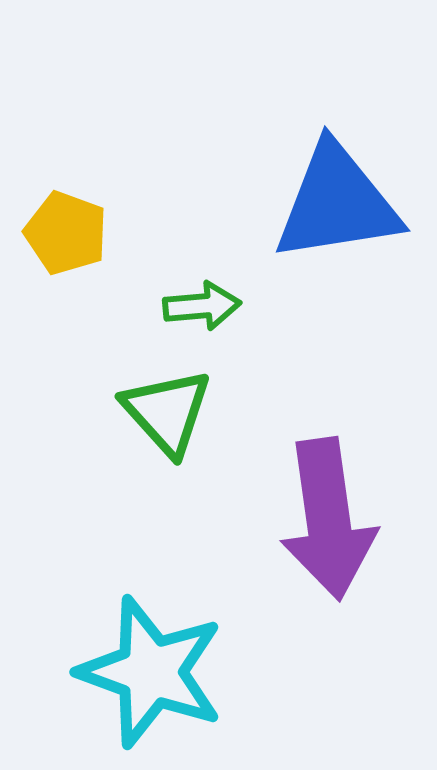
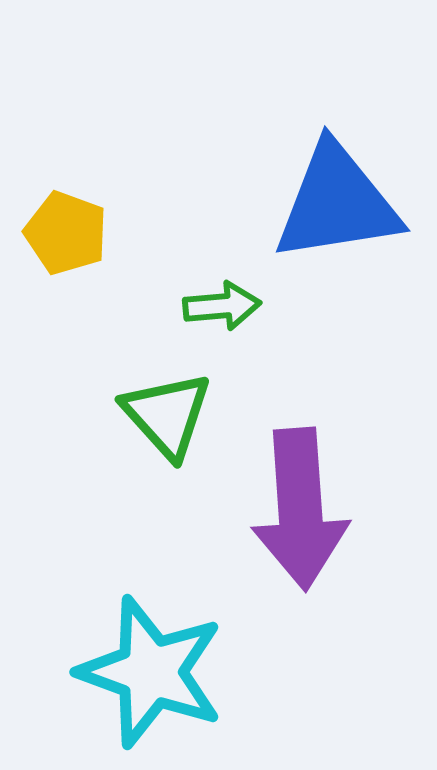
green arrow: moved 20 px right
green triangle: moved 3 px down
purple arrow: moved 28 px left, 10 px up; rotated 4 degrees clockwise
